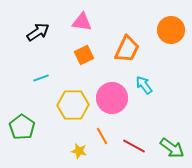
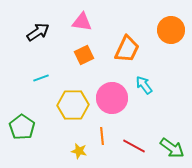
orange line: rotated 24 degrees clockwise
